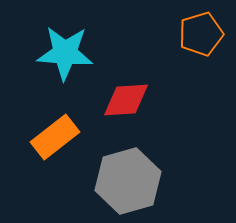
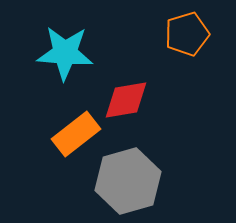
orange pentagon: moved 14 px left
red diamond: rotated 6 degrees counterclockwise
orange rectangle: moved 21 px right, 3 px up
